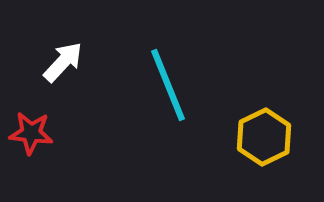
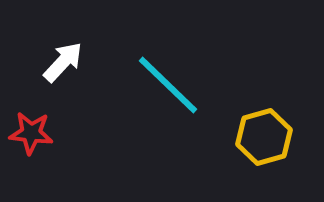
cyan line: rotated 24 degrees counterclockwise
yellow hexagon: rotated 10 degrees clockwise
